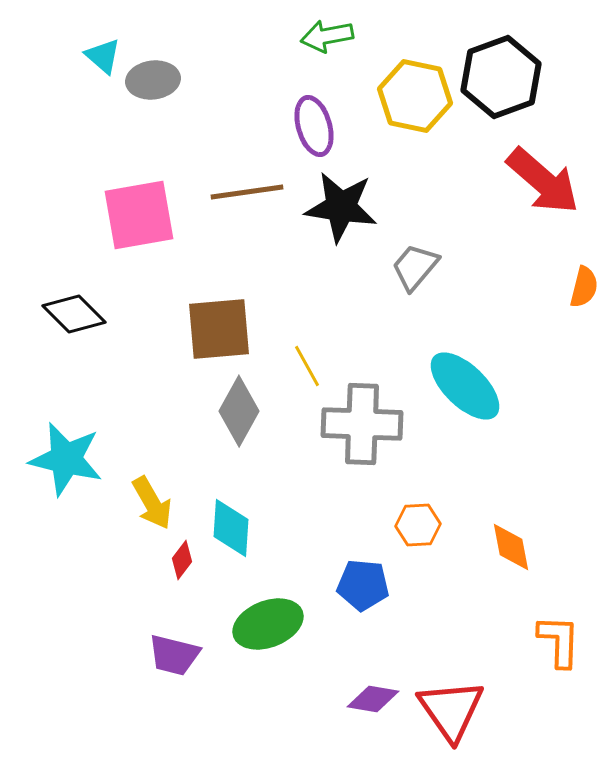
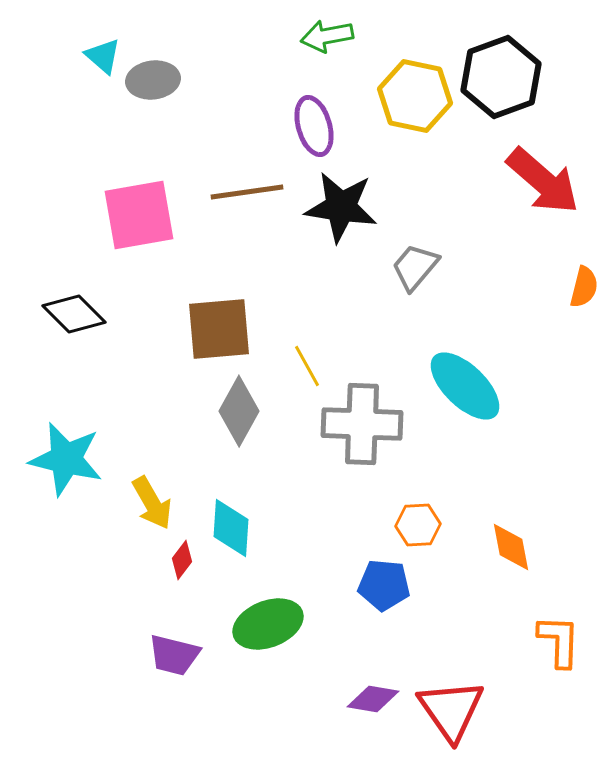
blue pentagon: moved 21 px right
